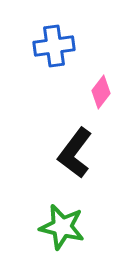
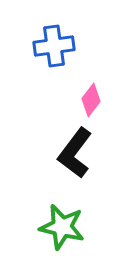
pink diamond: moved 10 px left, 8 px down
